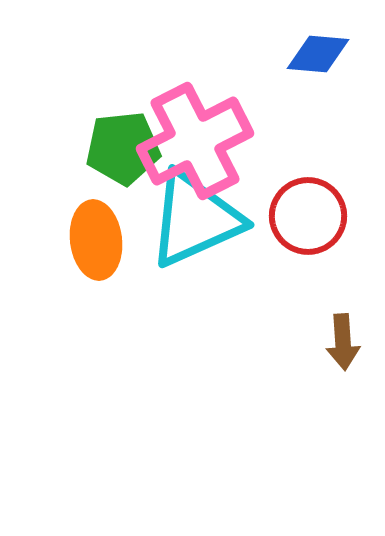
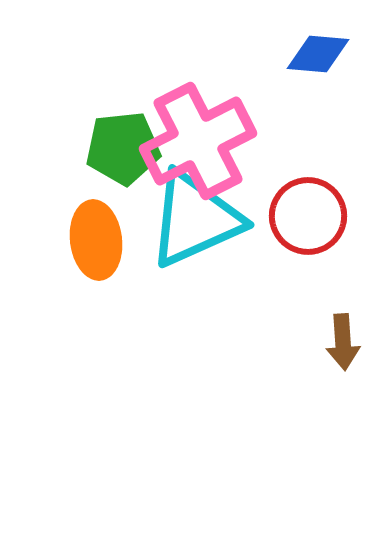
pink cross: moved 3 px right
